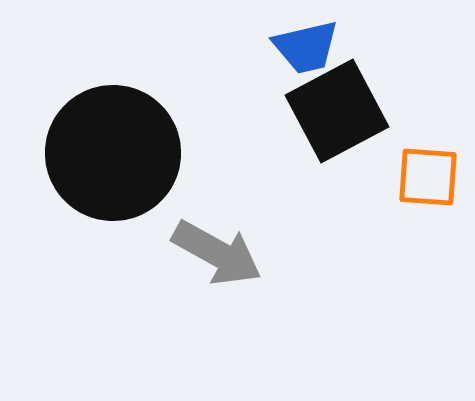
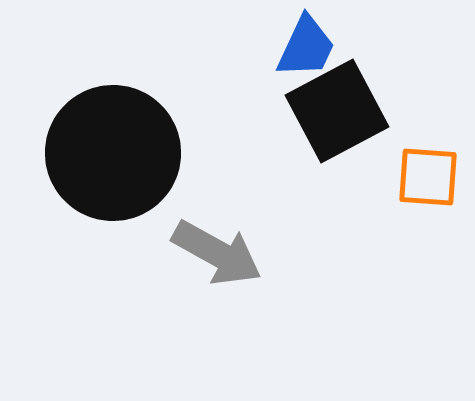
blue trapezoid: rotated 52 degrees counterclockwise
